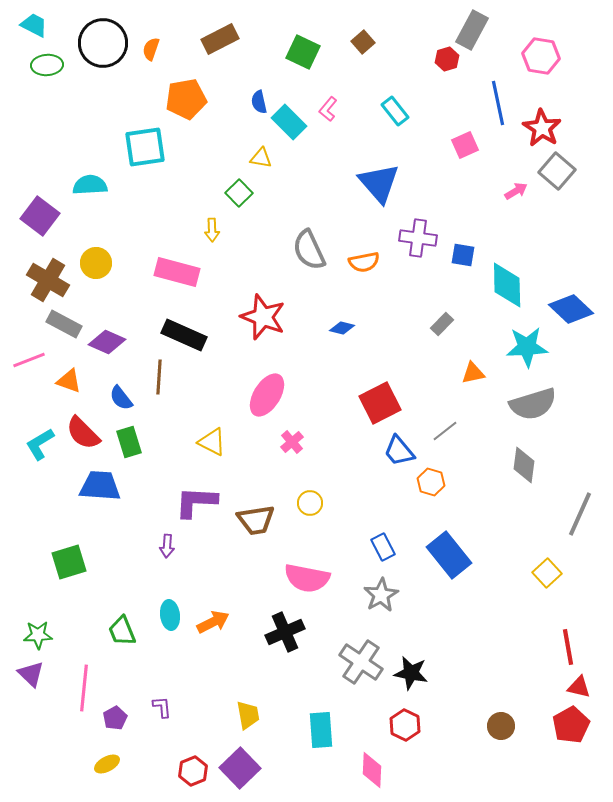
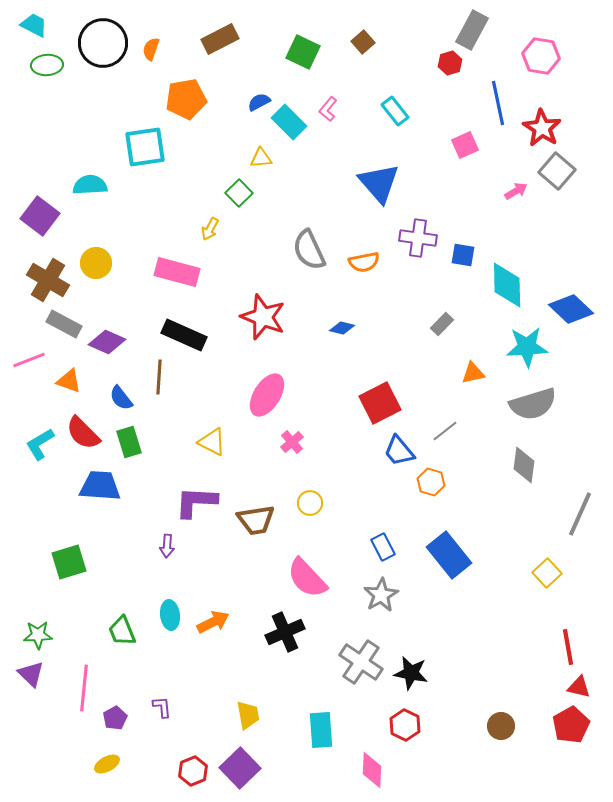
red hexagon at (447, 59): moved 3 px right, 4 px down
blue semicircle at (259, 102): rotated 75 degrees clockwise
yellow triangle at (261, 158): rotated 15 degrees counterclockwise
yellow arrow at (212, 230): moved 2 px left, 1 px up; rotated 30 degrees clockwise
pink semicircle at (307, 578): rotated 36 degrees clockwise
